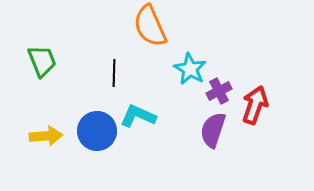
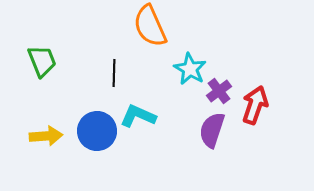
purple cross: rotated 10 degrees counterclockwise
purple semicircle: moved 1 px left
